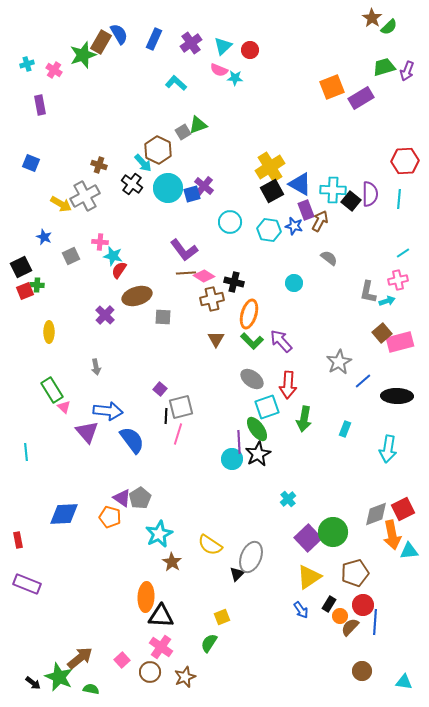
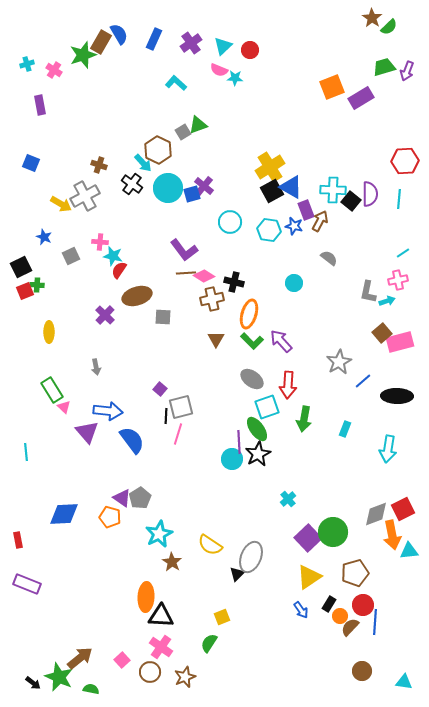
blue triangle at (300, 184): moved 9 px left, 3 px down
